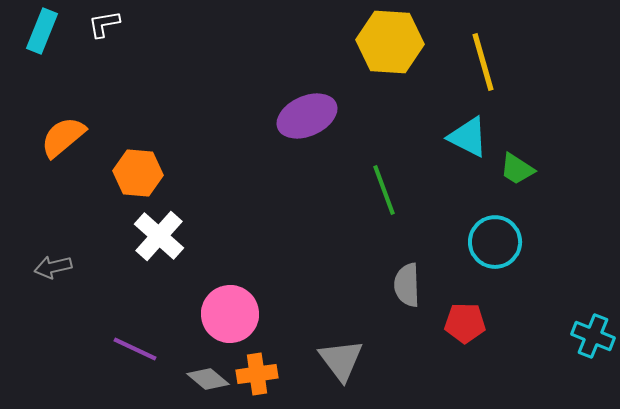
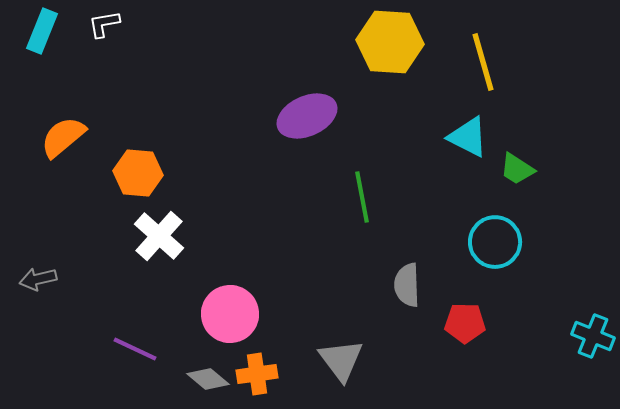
green line: moved 22 px left, 7 px down; rotated 9 degrees clockwise
gray arrow: moved 15 px left, 12 px down
